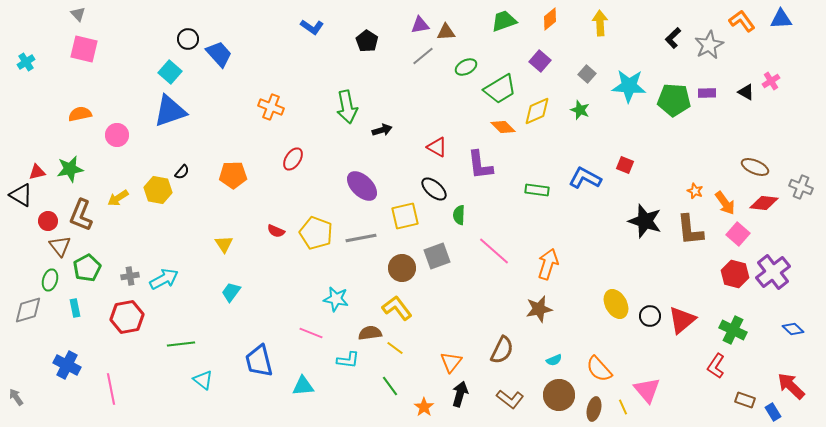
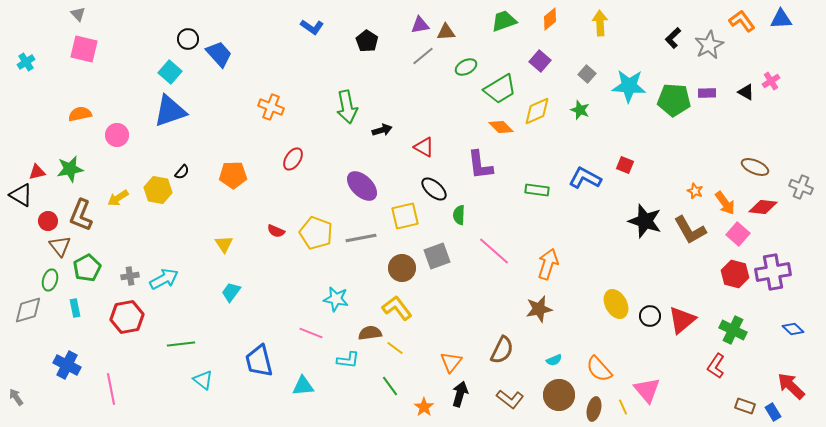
orange diamond at (503, 127): moved 2 px left
red triangle at (437, 147): moved 13 px left
red diamond at (764, 203): moved 1 px left, 4 px down
brown L-shape at (690, 230): rotated 24 degrees counterclockwise
purple cross at (773, 272): rotated 28 degrees clockwise
brown rectangle at (745, 400): moved 6 px down
